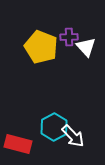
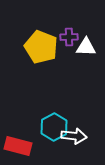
white triangle: rotated 45 degrees counterclockwise
white arrow: moved 1 px right; rotated 40 degrees counterclockwise
red rectangle: moved 2 px down
